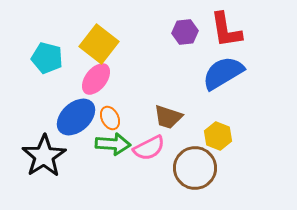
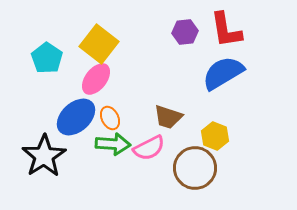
cyan pentagon: rotated 20 degrees clockwise
yellow hexagon: moved 3 px left
